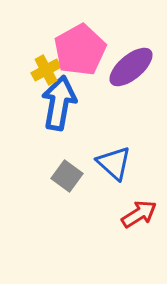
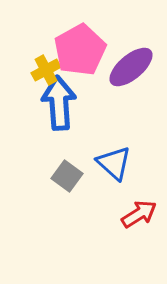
blue arrow: rotated 14 degrees counterclockwise
